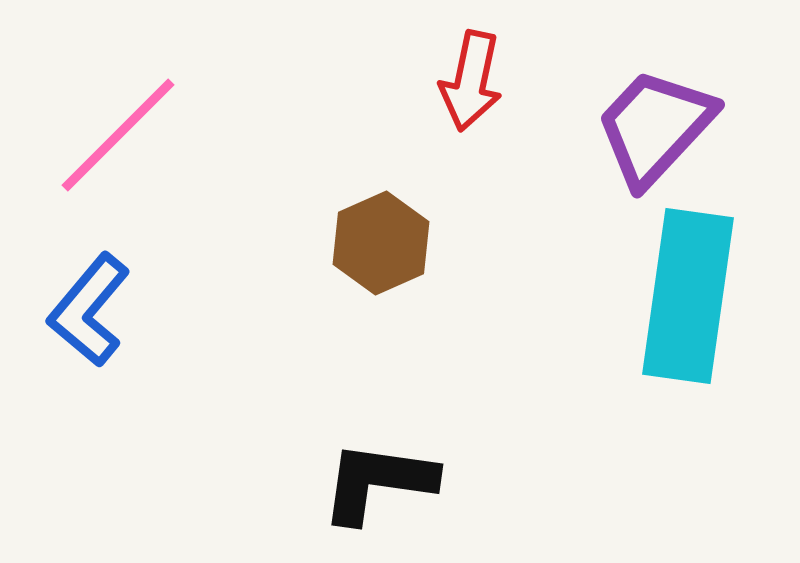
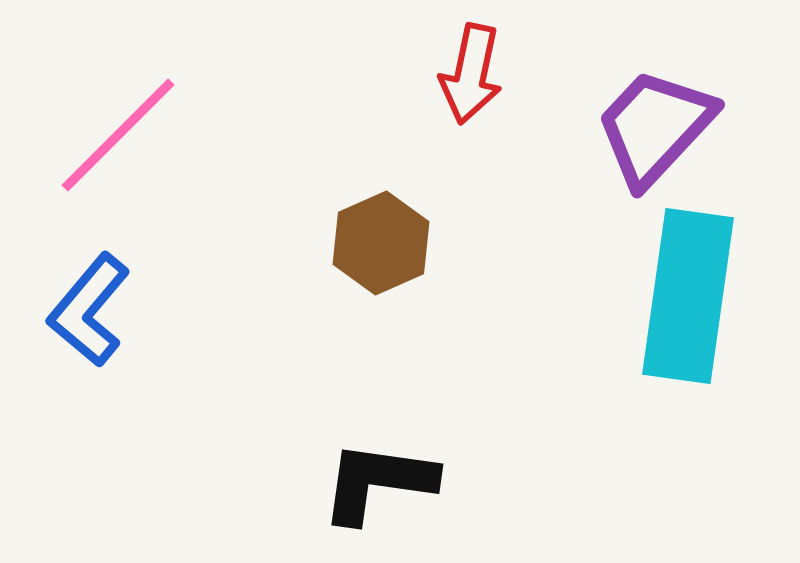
red arrow: moved 7 px up
